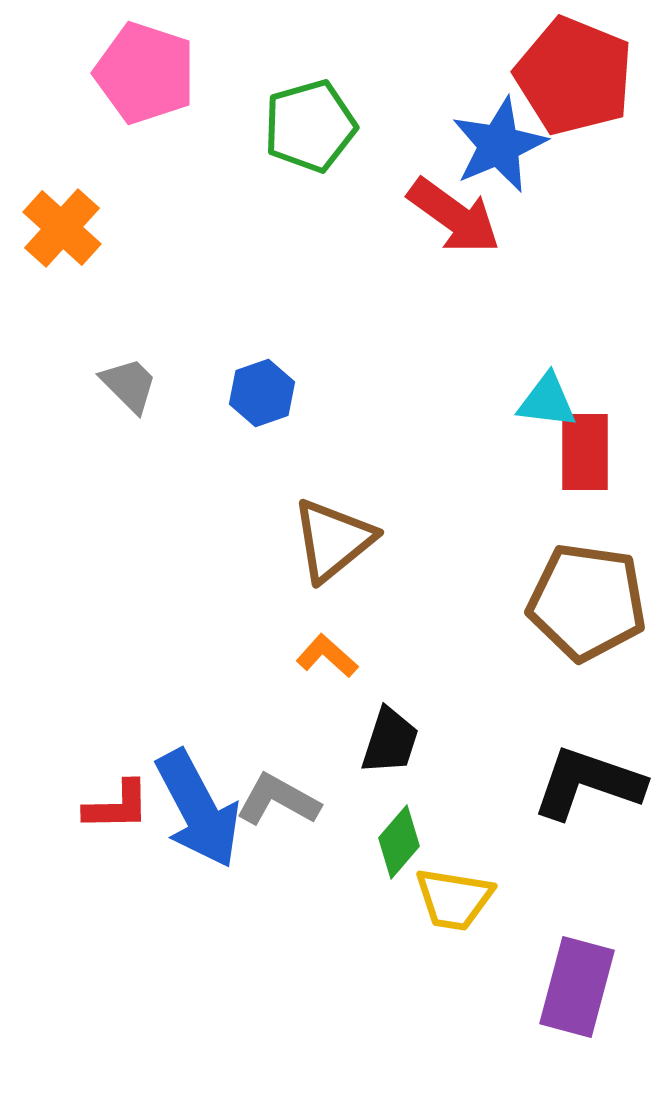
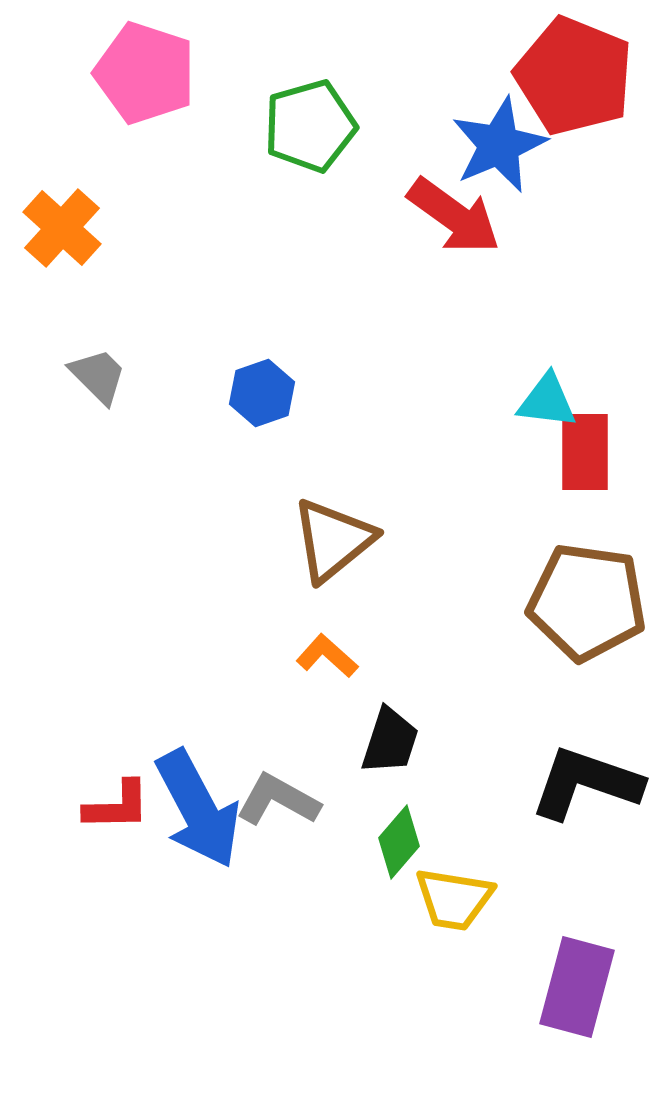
gray trapezoid: moved 31 px left, 9 px up
black L-shape: moved 2 px left
